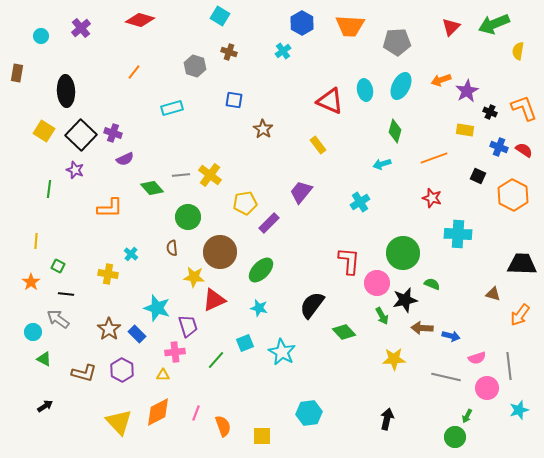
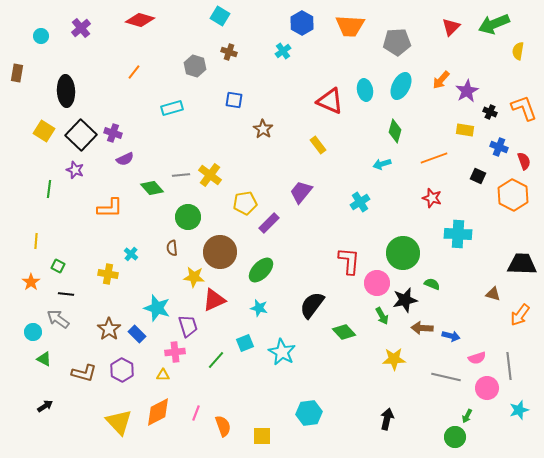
orange arrow at (441, 80): rotated 30 degrees counterclockwise
red semicircle at (524, 150): moved 11 px down; rotated 36 degrees clockwise
